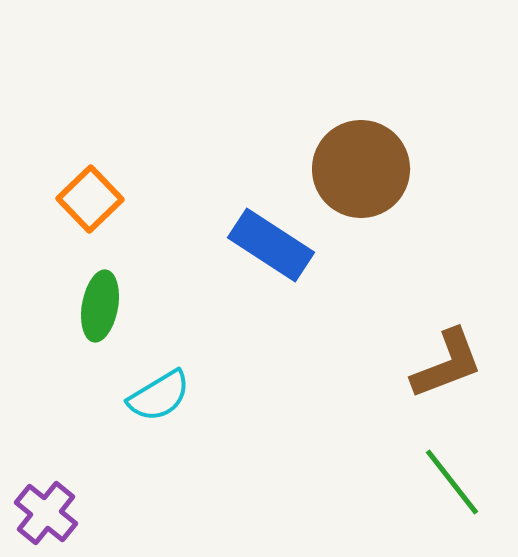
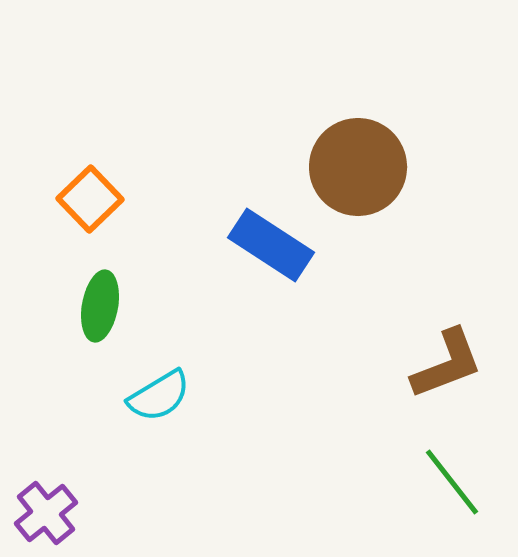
brown circle: moved 3 px left, 2 px up
purple cross: rotated 12 degrees clockwise
